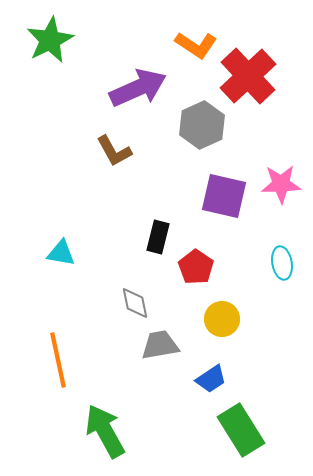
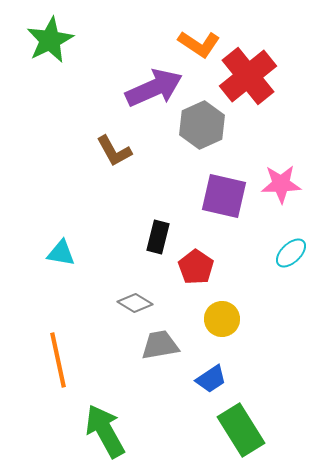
orange L-shape: moved 3 px right, 1 px up
red cross: rotated 4 degrees clockwise
purple arrow: moved 16 px right
cyan ellipse: moved 9 px right, 10 px up; rotated 56 degrees clockwise
gray diamond: rotated 48 degrees counterclockwise
